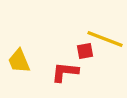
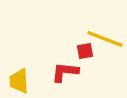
yellow trapezoid: moved 20 px down; rotated 20 degrees clockwise
